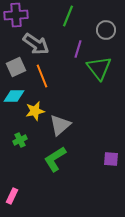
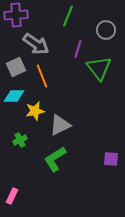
gray triangle: rotated 15 degrees clockwise
